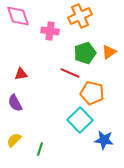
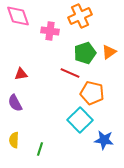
yellow semicircle: rotated 42 degrees counterclockwise
